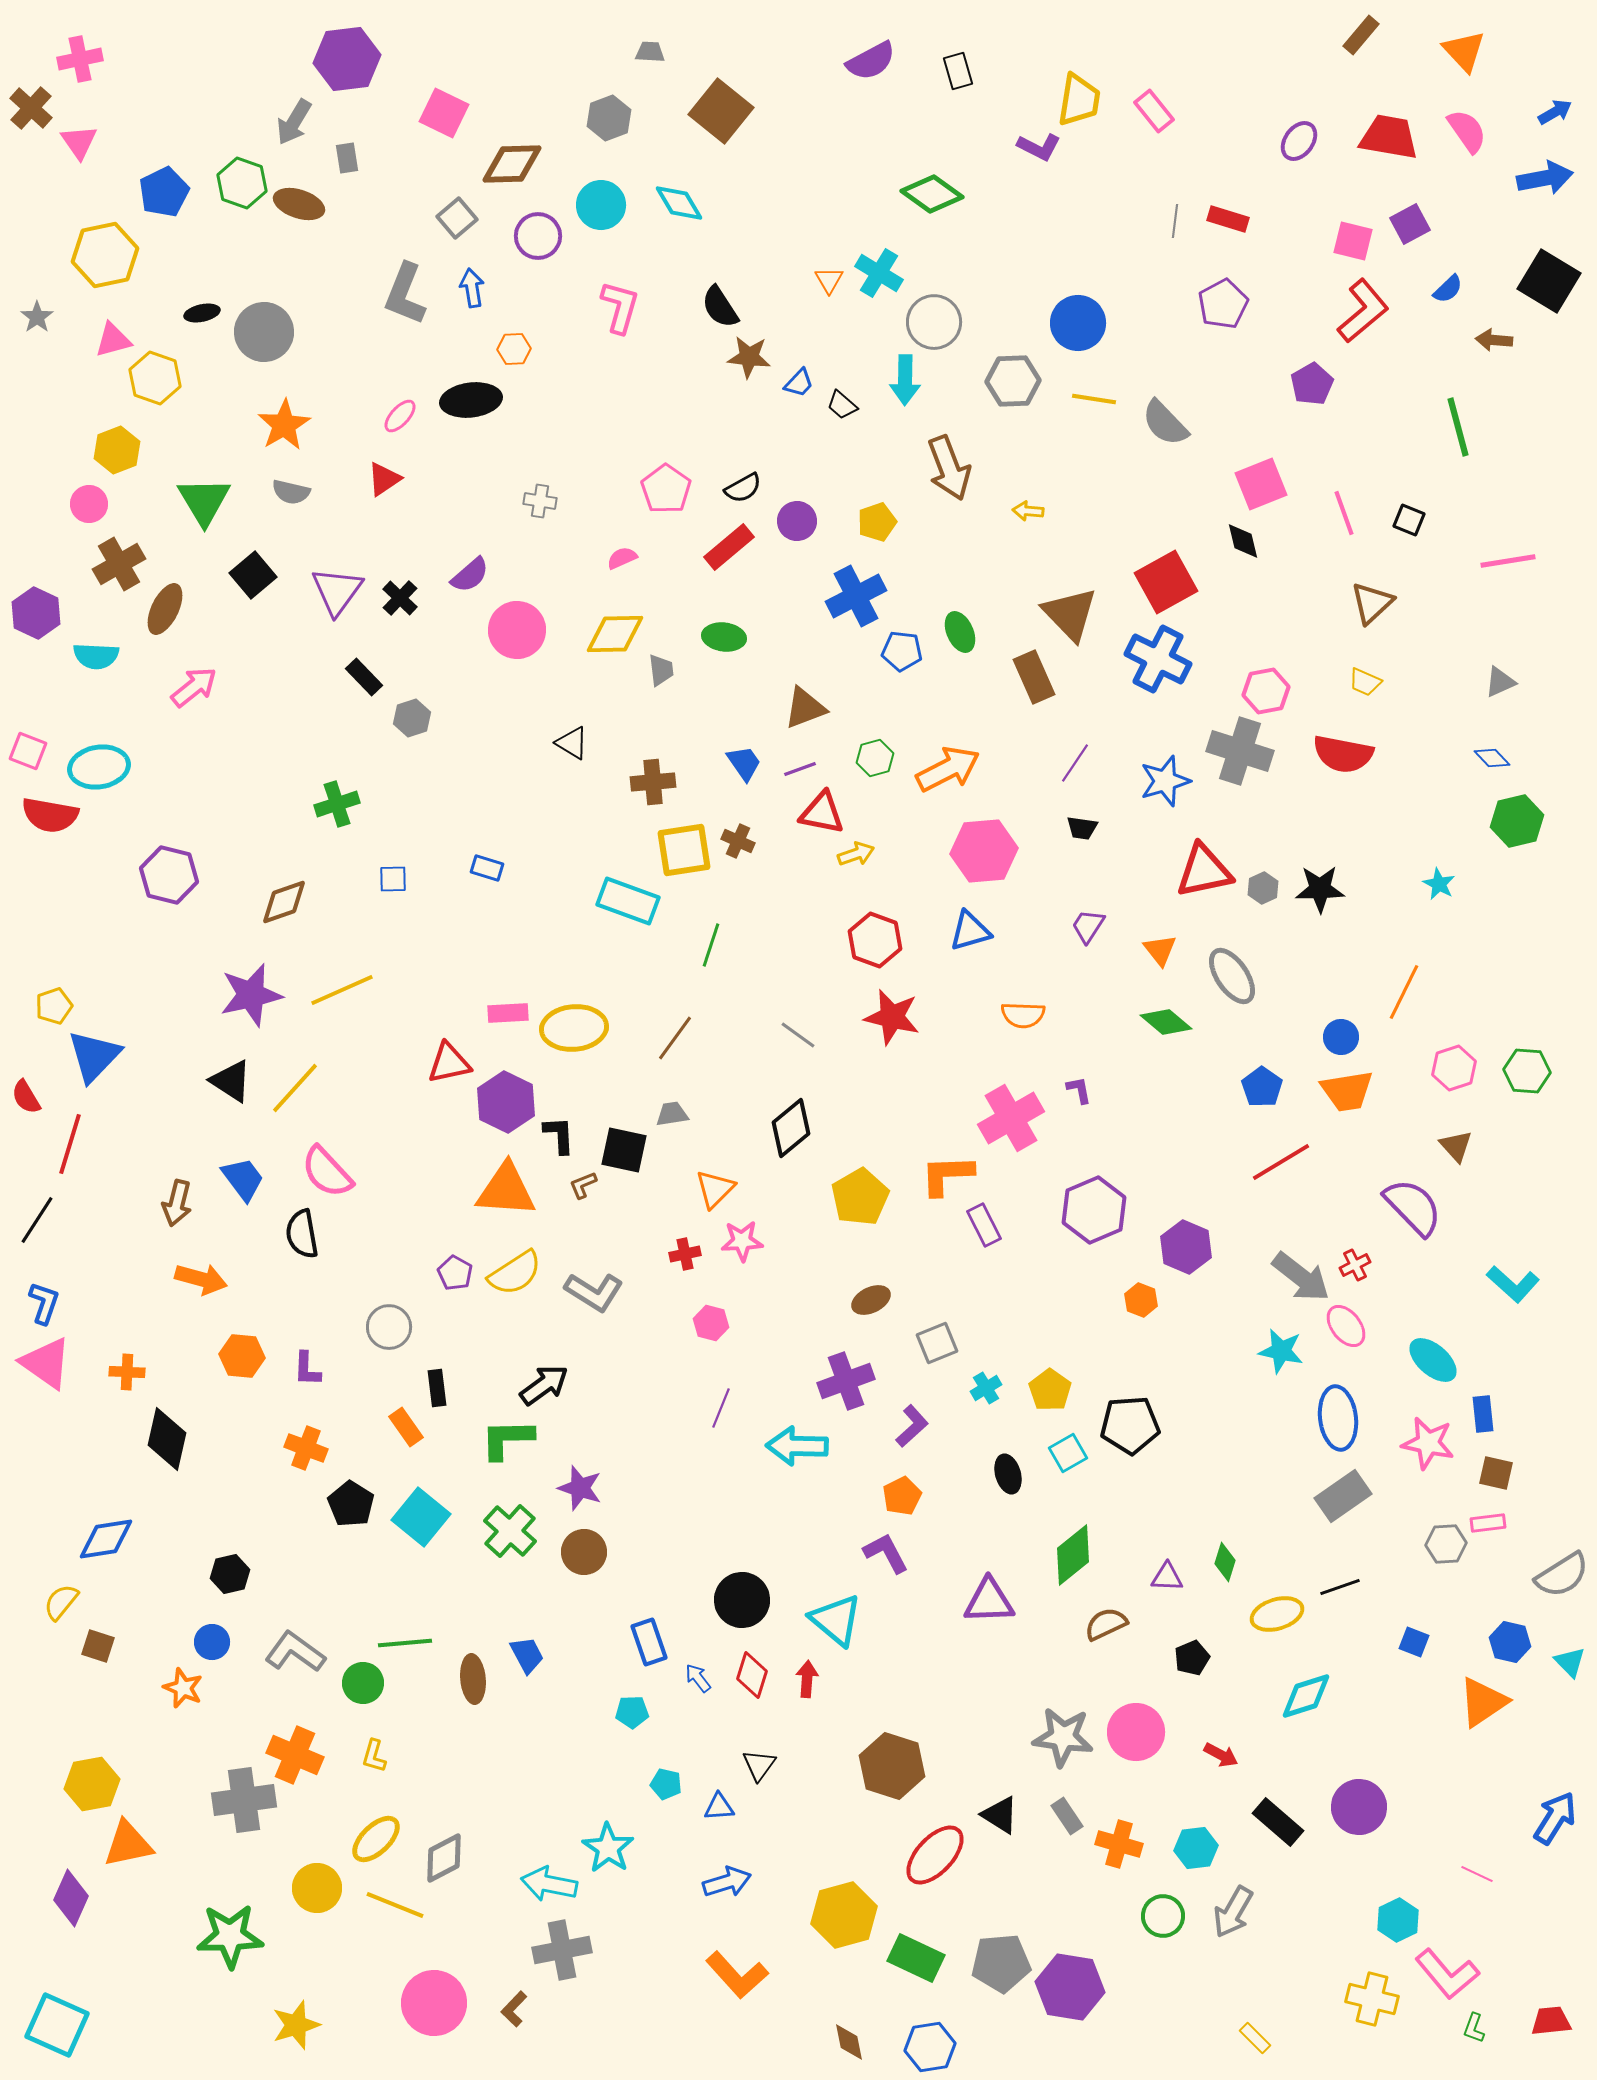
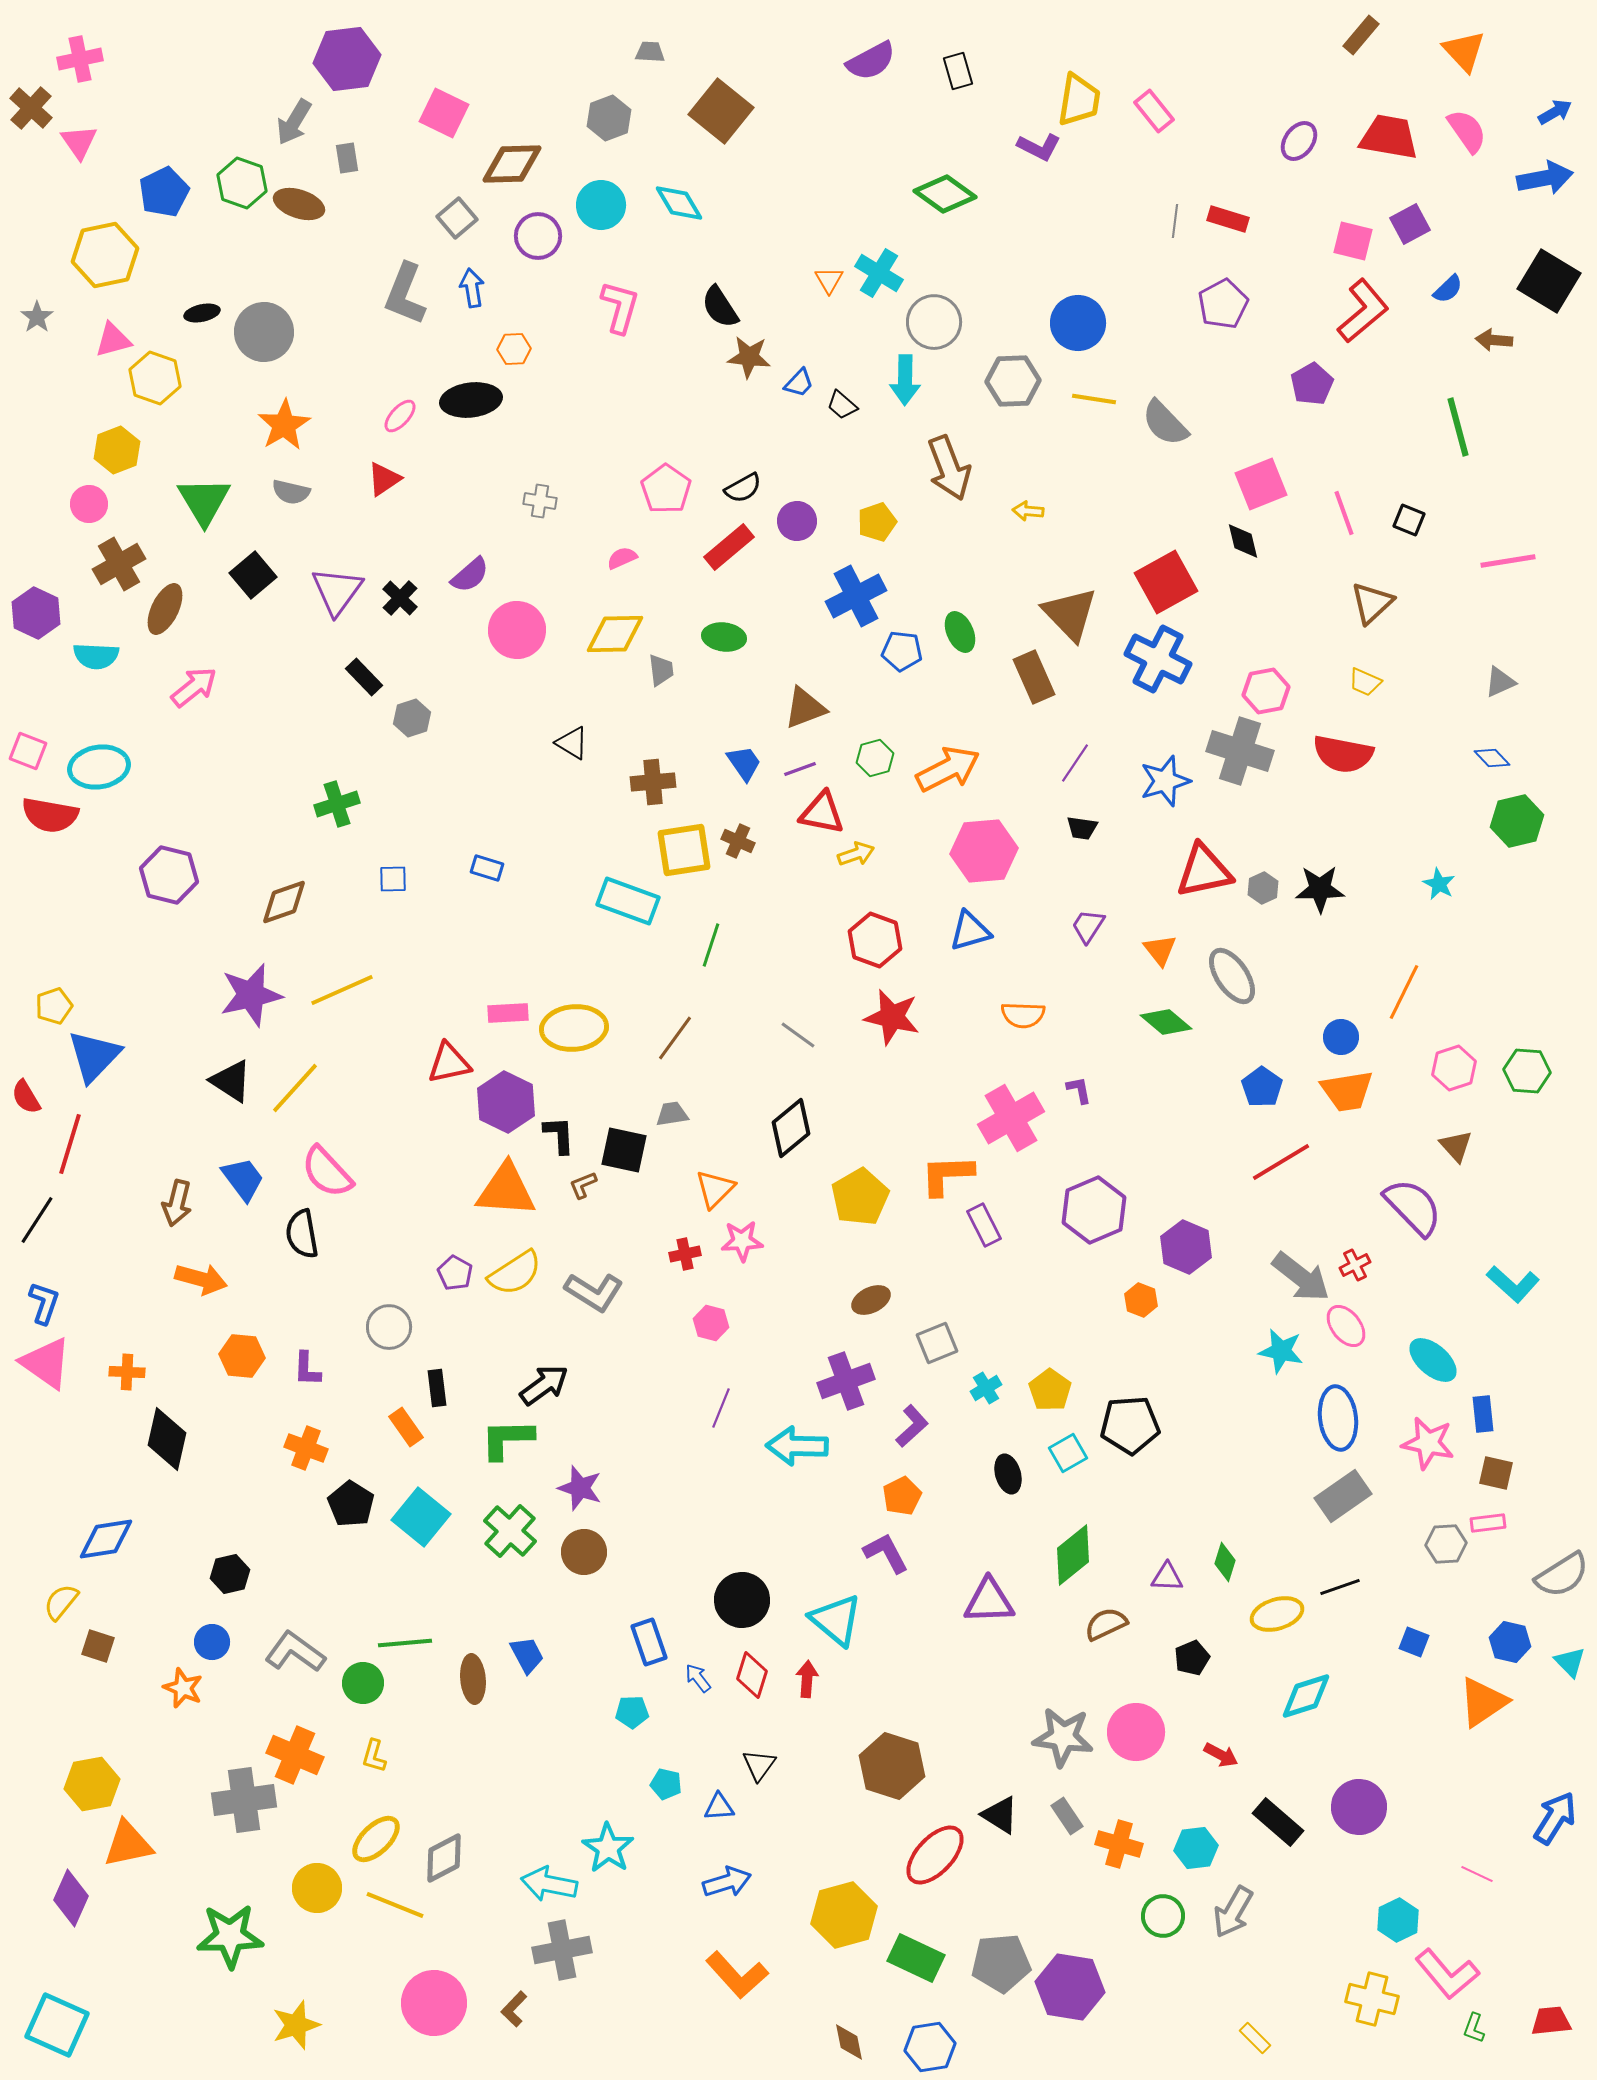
green diamond at (932, 194): moved 13 px right
